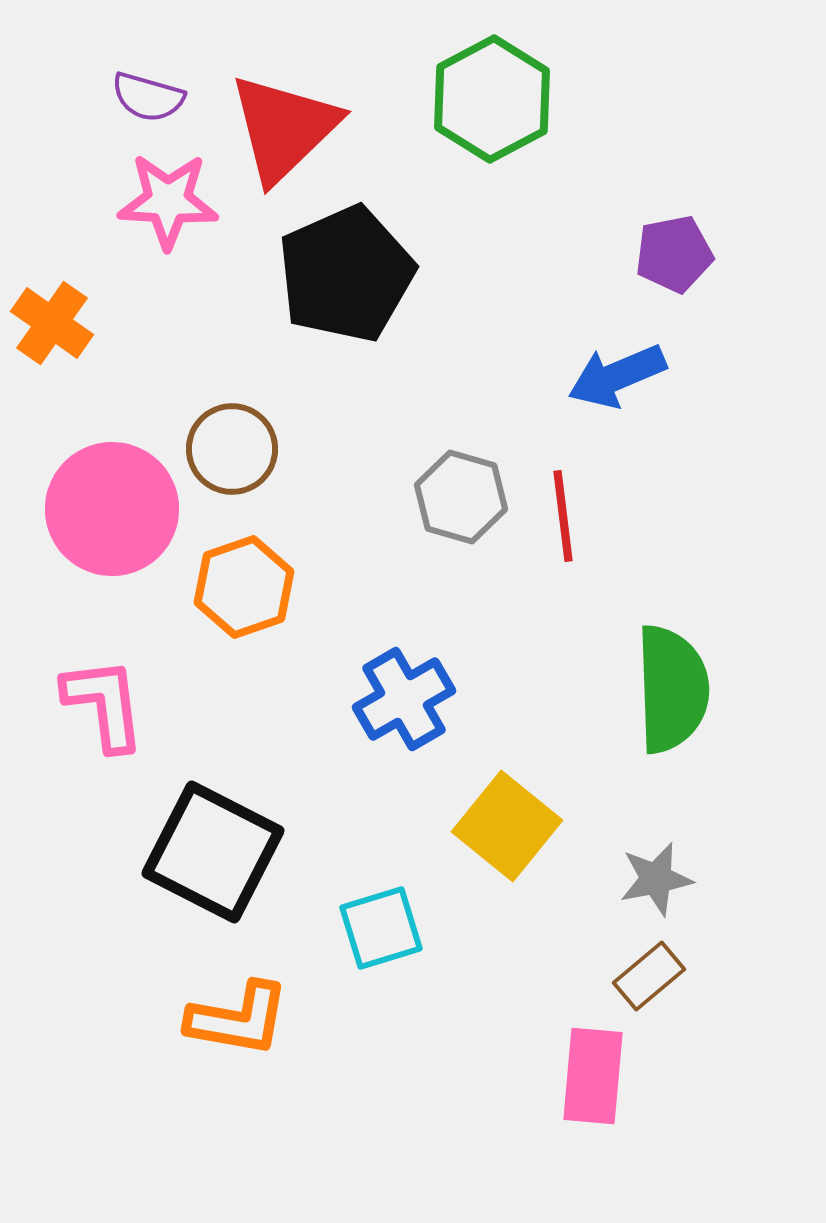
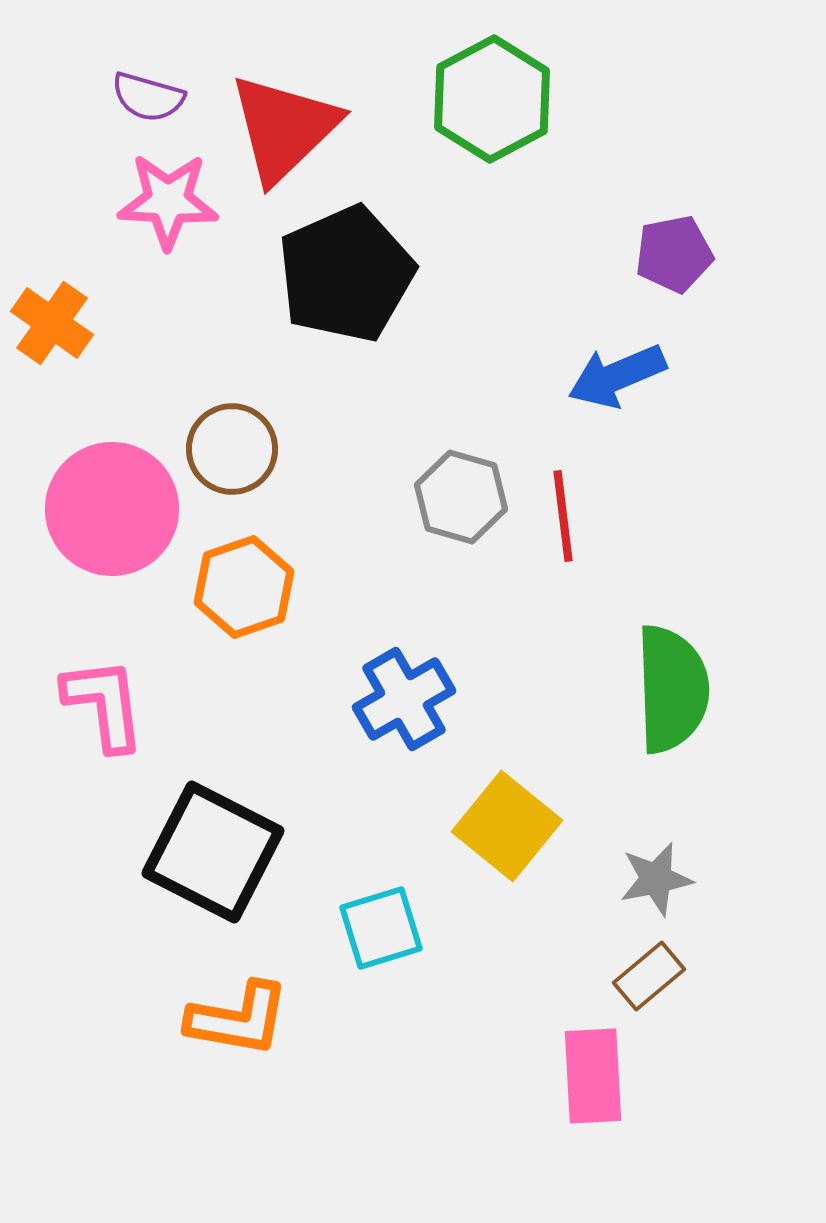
pink rectangle: rotated 8 degrees counterclockwise
